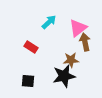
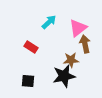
brown arrow: moved 2 px down
